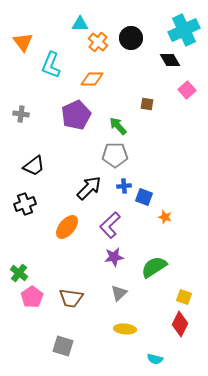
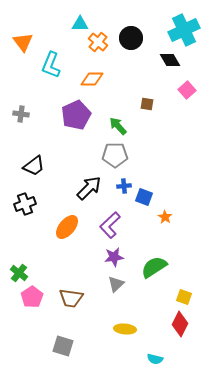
orange star: rotated 16 degrees clockwise
gray triangle: moved 3 px left, 9 px up
